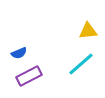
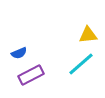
yellow triangle: moved 4 px down
purple rectangle: moved 2 px right, 1 px up
